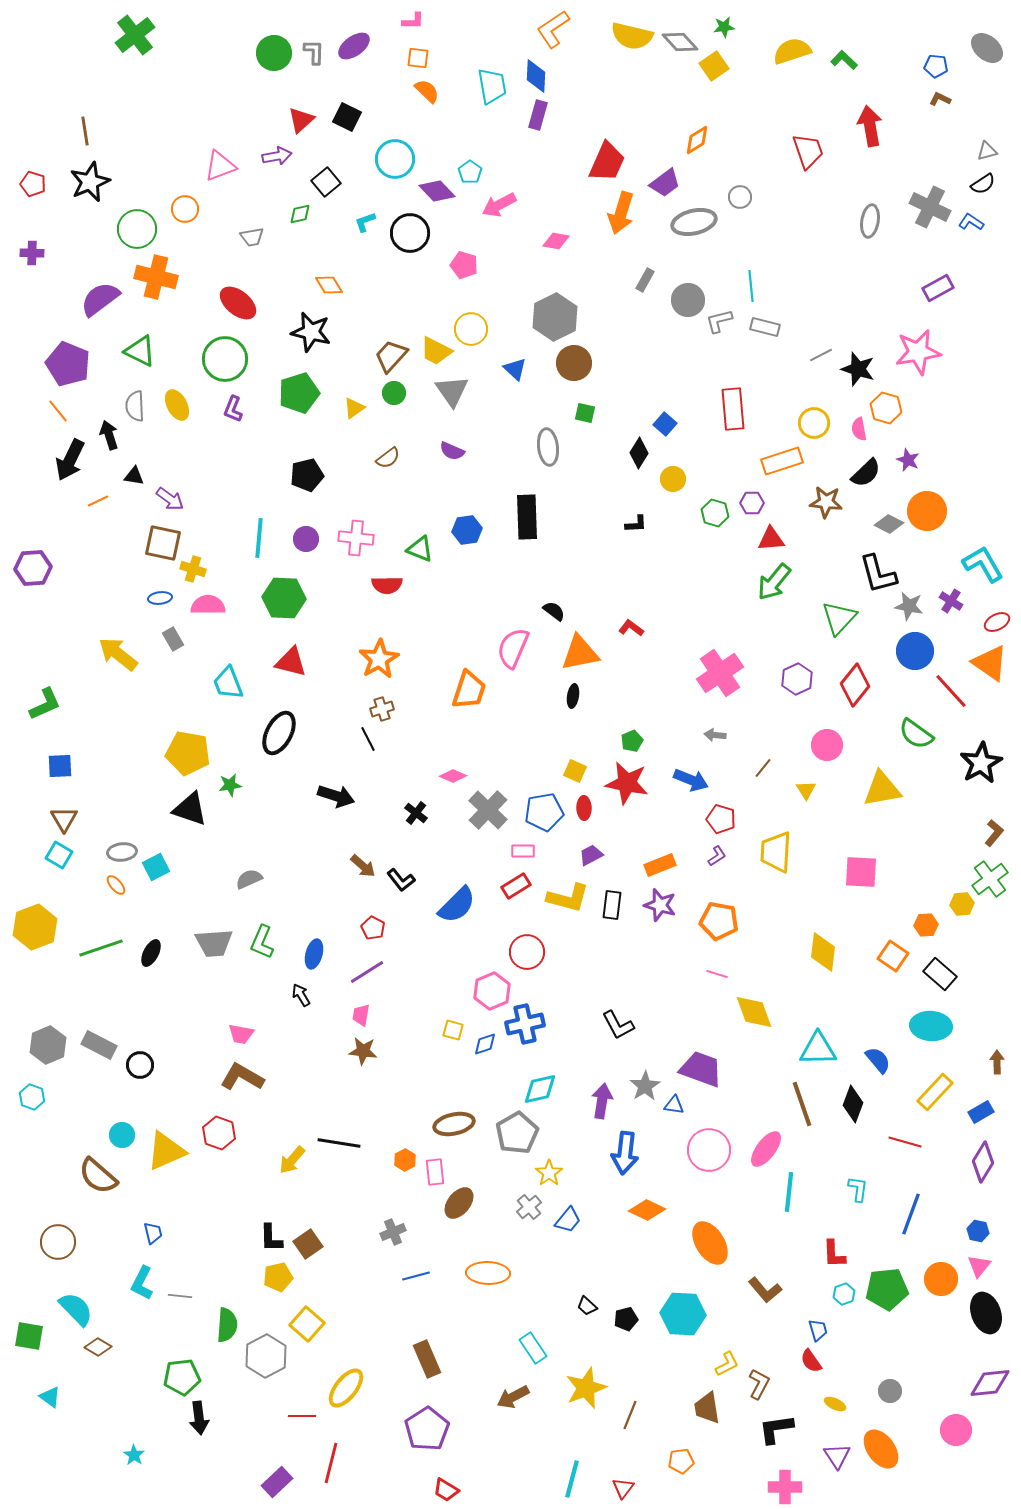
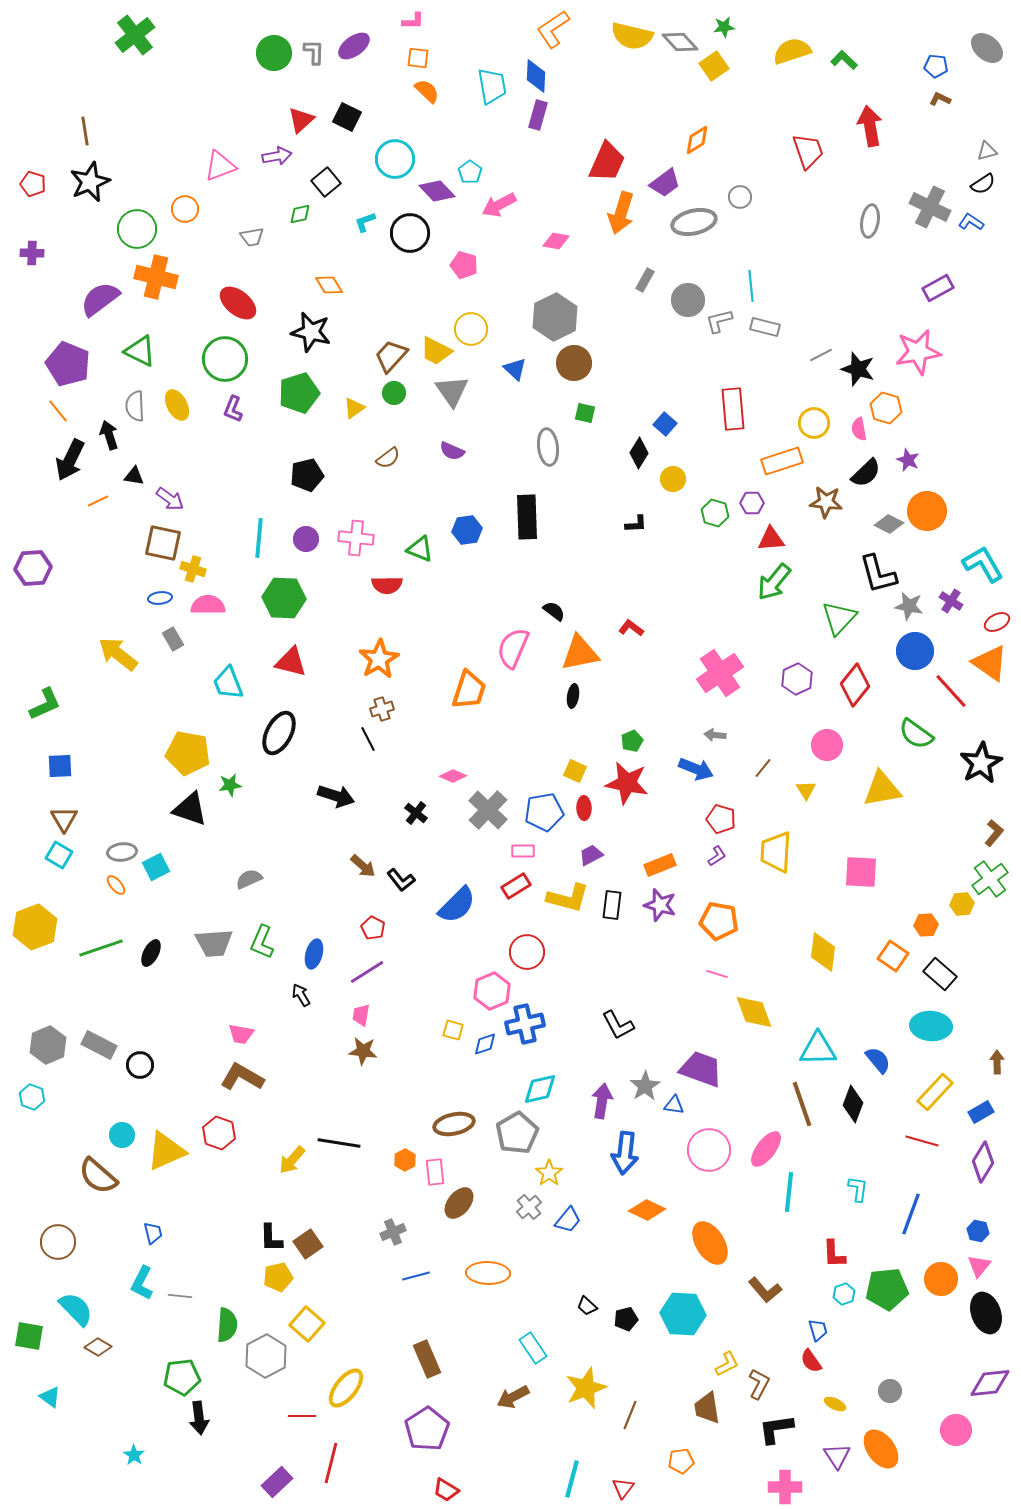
blue arrow at (691, 780): moved 5 px right, 11 px up
red line at (905, 1142): moved 17 px right, 1 px up
